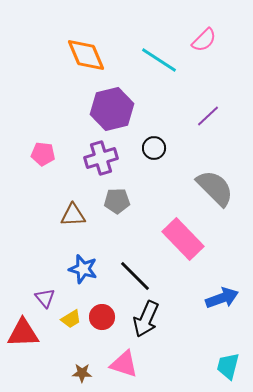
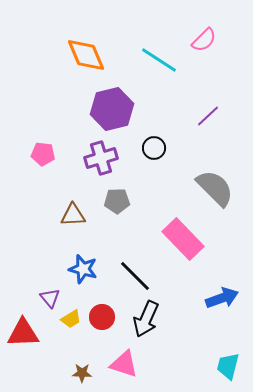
purple triangle: moved 5 px right
